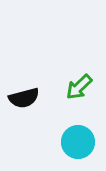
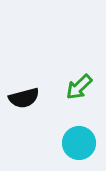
cyan circle: moved 1 px right, 1 px down
